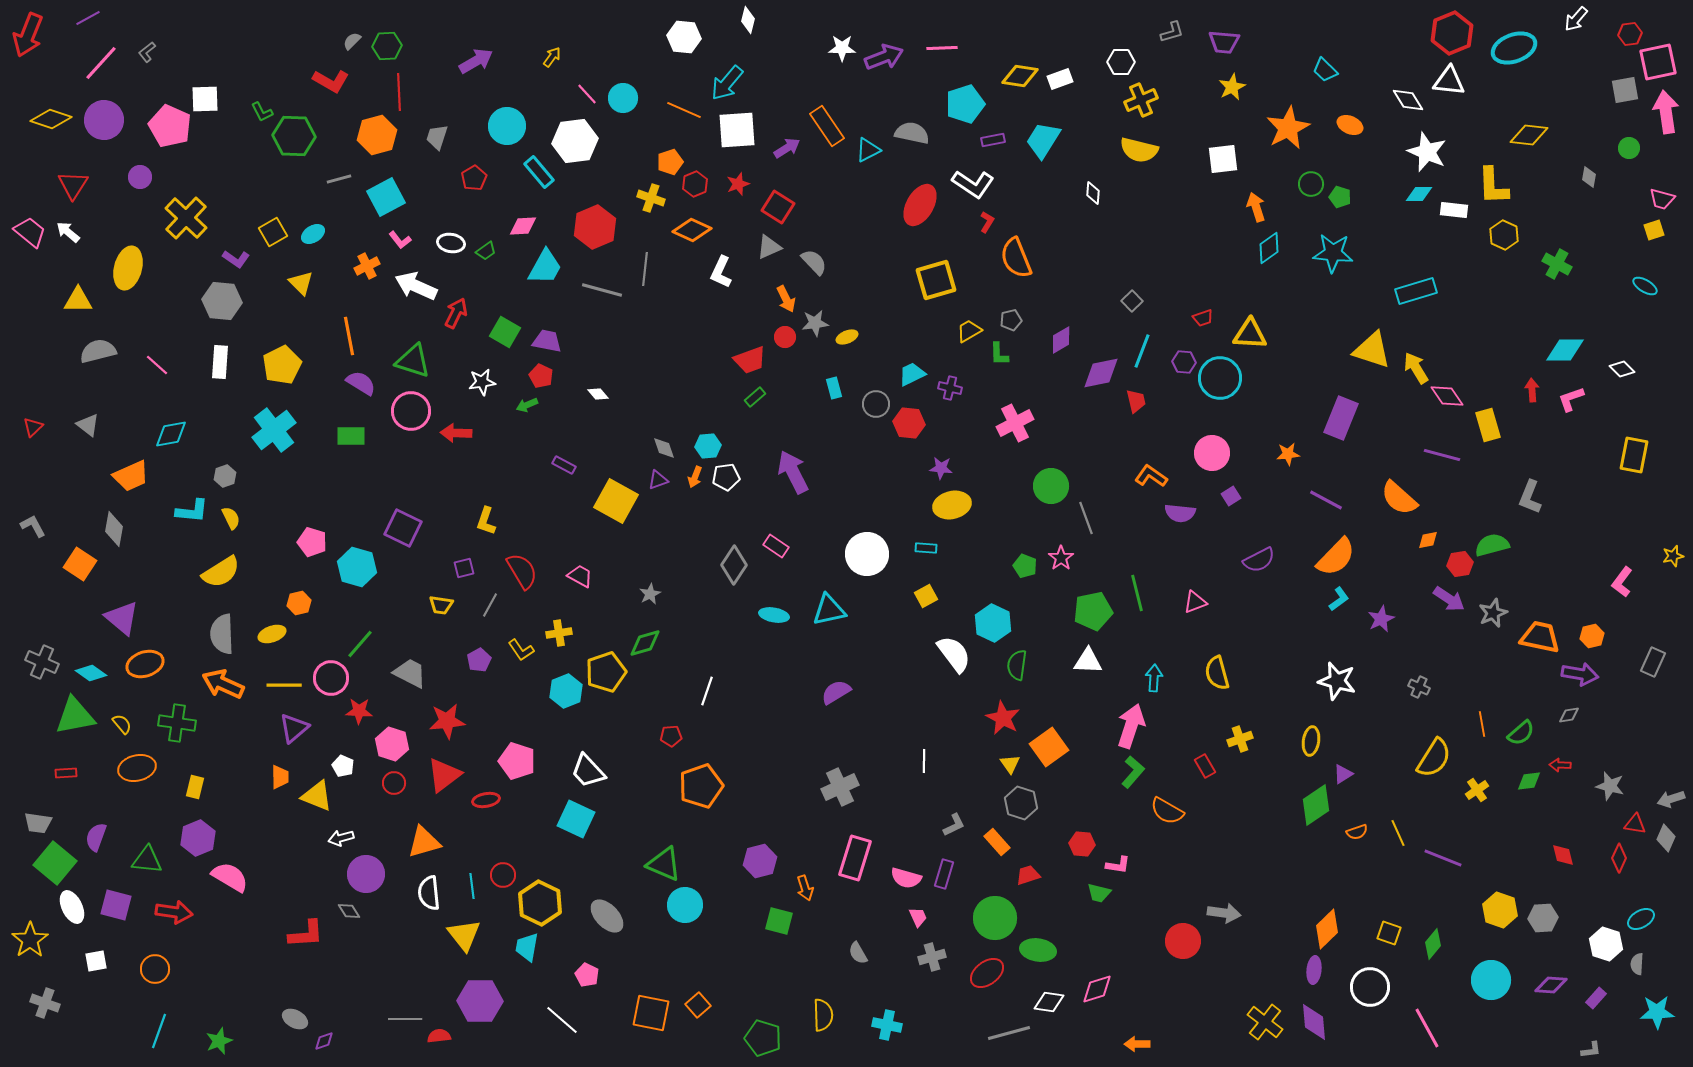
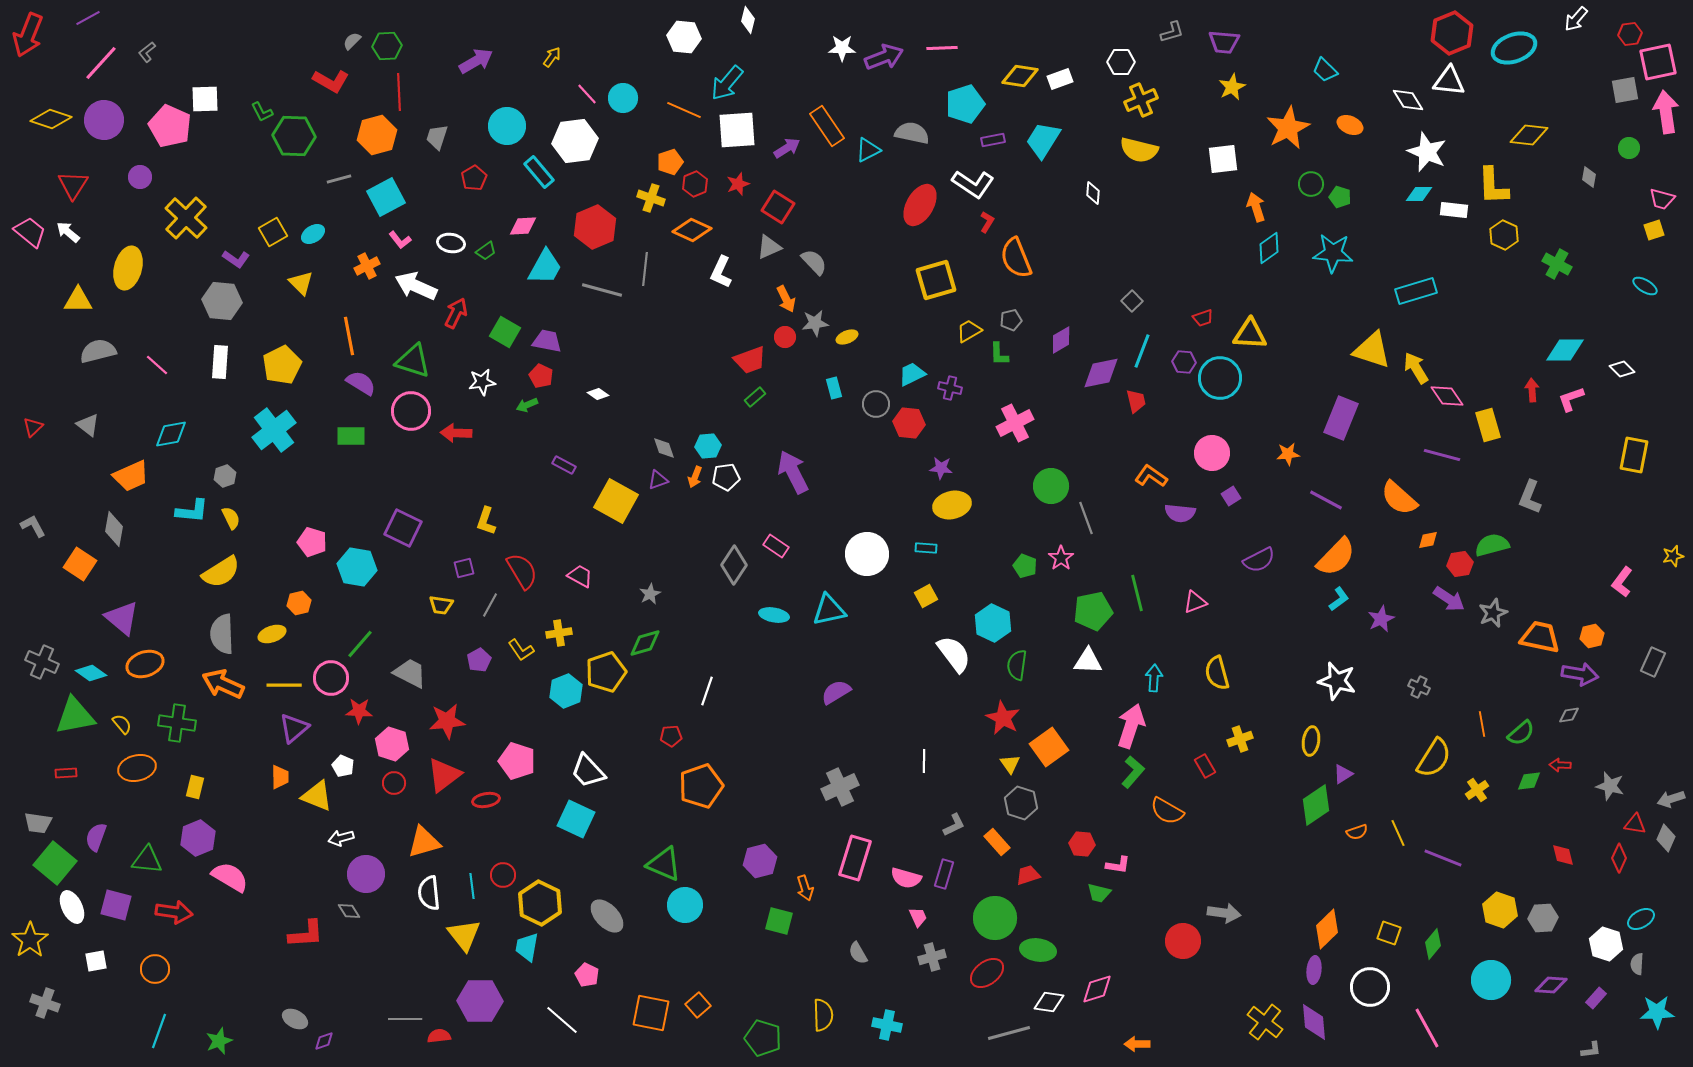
white diamond at (598, 394): rotated 15 degrees counterclockwise
cyan hexagon at (357, 567): rotated 6 degrees counterclockwise
